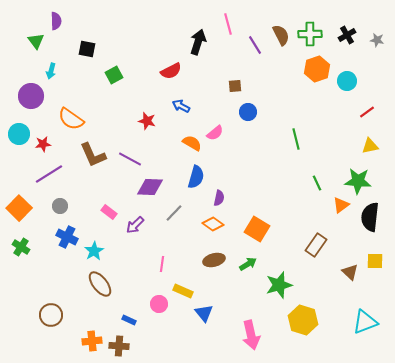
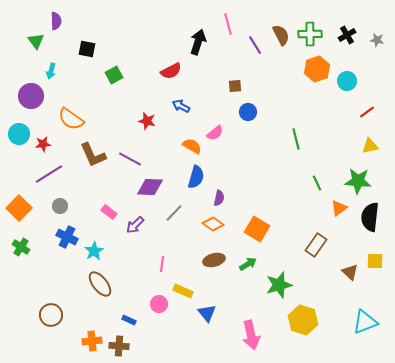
orange semicircle at (192, 143): moved 3 px down
orange triangle at (341, 205): moved 2 px left, 3 px down
blue triangle at (204, 313): moved 3 px right
